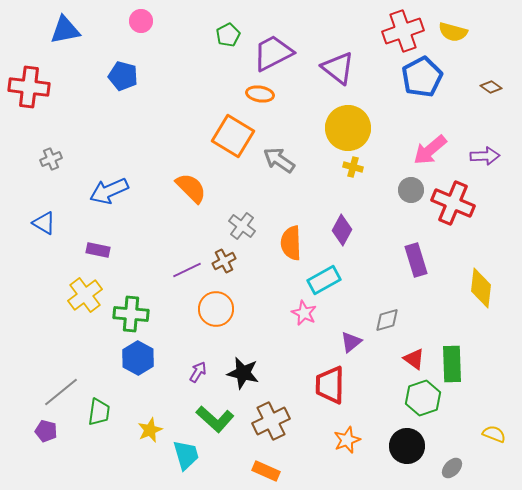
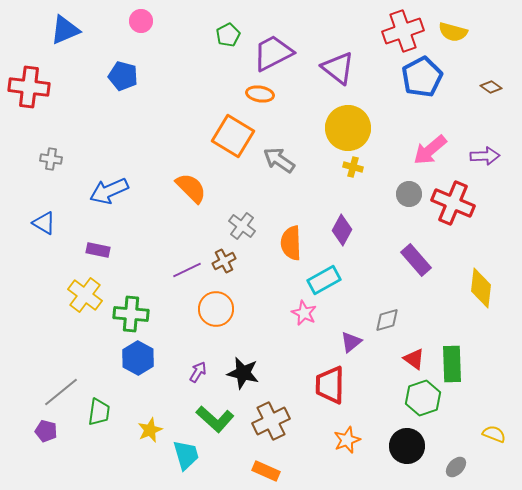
blue triangle at (65, 30): rotated 12 degrees counterclockwise
gray cross at (51, 159): rotated 30 degrees clockwise
gray circle at (411, 190): moved 2 px left, 4 px down
purple rectangle at (416, 260): rotated 24 degrees counterclockwise
yellow cross at (85, 295): rotated 16 degrees counterclockwise
gray ellipse at (452, 468): moved 4 px right, 1 px up
